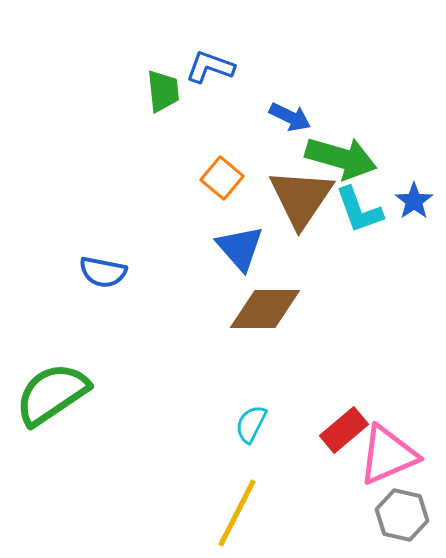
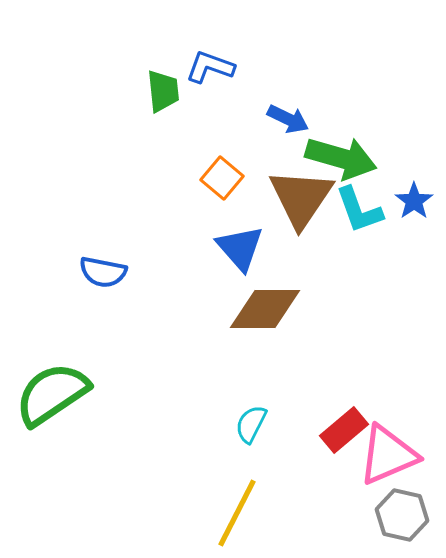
blue arrow: moved 2 px left, 2 px down
